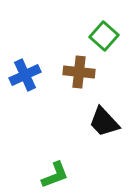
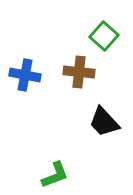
blue cross: rotated 36 degrees clockwise
